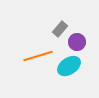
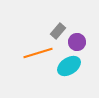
gray rectangle: moved 2 px left, 2 px down
orange line: moved 3 px up
